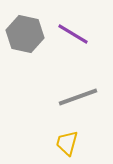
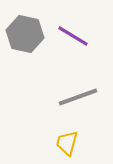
purple line: moved 2 px down
